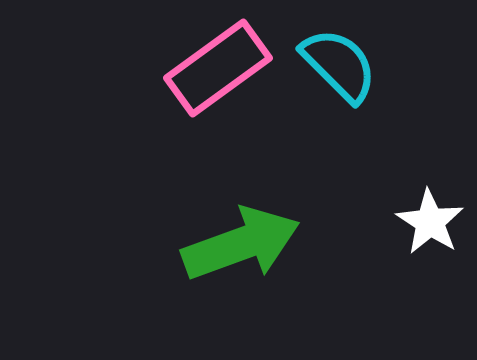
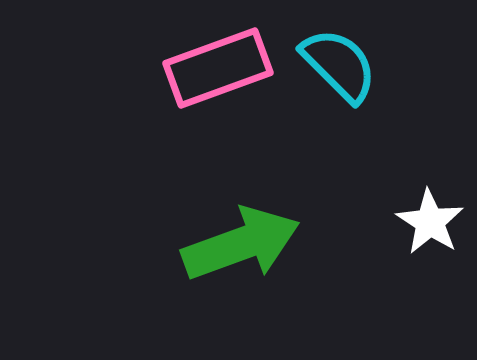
pink rectangle: rotated 16 degrees clockwise
